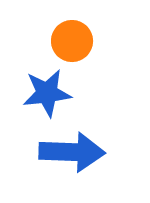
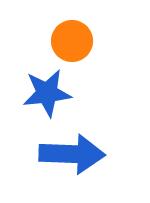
blue arrow: moved 2 px down
